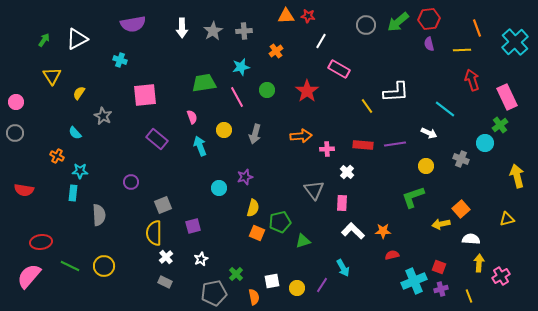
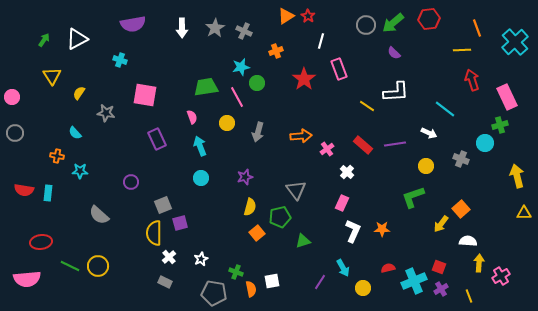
orange triangle at (286, 16): rotated 30 degrees counterclockwise
red star at (308, 16): rotated 24 degrees clockwise
green arrow at (398, 22): moved 5 px left, 1 px down
gray star at (213, 31): moved 2 px right, 3 px up
gray cross at (244, 31): rotated 28 degrees clockwise
white line at (321, 41): rotated 14 degrees counterclockwise
purple semicircle at (429, 44): moved 35 px left, 9 px down; rotated 32 degrees counterclockwise
orange cross at (276, 51): rotated 16 degrees clockwise
pink rectangle at (339, 69): rotated 40 degrees clockwise
green trapezoid at (204, 83): moved 2 px right, 4 px down
green circle at (267, 90): moved 10 px left, 7 px up
red star at (307, 91): moved 3 px left, 12 px up
pink square at (145, 95): rotated 15 degrees clockwise
pink circle at (16, 102): moved 4 px left, 5 px up
yellow line at (367, 106): rotated 21 degrees counterclockwise
gray star at (103, 116): moved 3 px right, 3 px up; rotated 18 degrees counterclockwise
green cross at (500, 125): rotated 21 degrees clockwise
yellow circle at (224, 130): moved 3 px right, 7 px up
gray arrow at (255, 134): moved 3 px right, 2 px up
purple rectangle at (157, 139): rotated 25 degrees clockwise
red rectangle at (363, 145): rotated 36 degrees clockwise
pink cross at (327, 149): rotated 32 degrees counterclockwise
orange cross at (57, 156): rotated 16 degrees counterclockwise
cyan circle at (219, 188): moved 18 px left, 10 px up
gray triangle at (314, 190): moved 18 px left
cyan rectangle at (73, 193): moved 25 px left
pink rectangle at (342, 203): rotated 21 degrees clockwise
yellow semicircle at (253, 208): moved 3 px left, 1 px up
gray semicircle at (99, 215): rotated 135 degrees clockwise
yellow triangle at (507, 219): moved 17 px right, 6 px up; rotated 14 degrees clockwise
green pentagon at (280, 222): moved 5 px up
yellow arrow at (441, 224): rotated 42 degrees counterclockwise
purple square at (193, 226): moved 13 px left, 3 px up
white L-shape at (353, 231): rotated 70 degrees clockwise
orange star at (383, 231): moved 1 px left, 2 px up
orange square at (257, 233): rotated 28 degrees clockwise
white semicircle at (471, 239): moved 3 px left, 2 px down
red semicircle at (392, 255): moved 4 px left, 13 px down
white cross at (166, 257): moved 3 px right
yellow circle at (104, 266): moved 6 px left
green cross at (236, 274): moved 2 px up; rotated 24 degrees counterclockwise
pink semicircle at (29, 276): moved 2 px left, 3 px down; rotated 136 degrees counterclockwise
purple line at (322, 285): moved 2 px left, 3 px up
yellow circle at (297, 288): moved 66 px right
purple cross at (441, 289): rotated 16 degrees counterclockwise
gray pentagon at (214, 293): rotated 20 degrees clockwise
orange semicircle at (254, 297): moved 3 px left, 8 px up
